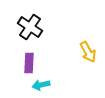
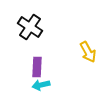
purple rectangle: moved 8 px right, 4 px down
